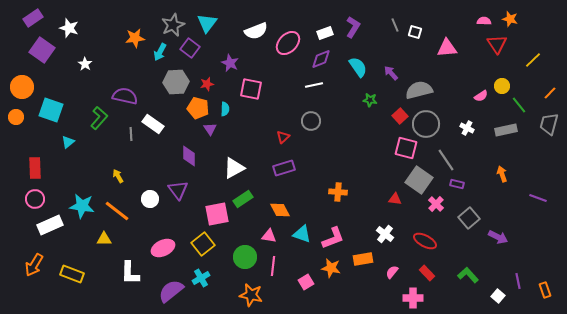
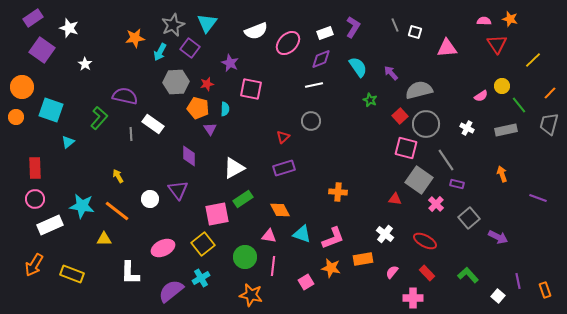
green star at (370, 100): rotated 16 degrees clockwise
